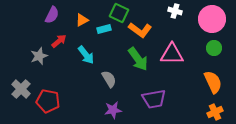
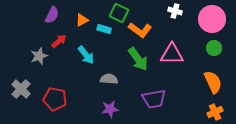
cyan rectangle: rotated 32 degrees clockwise
gray semicircle: rotated 54 degrees counterclockwise
red pentagon: moved 7 px right, 2 px up
purple star: moved 3 px left, 1 px up
